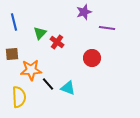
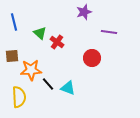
purple line: moved 2 px right, 4 px down
green triangle: rotated 32 degrees counterclockwise
brown square: moved 2 px down
